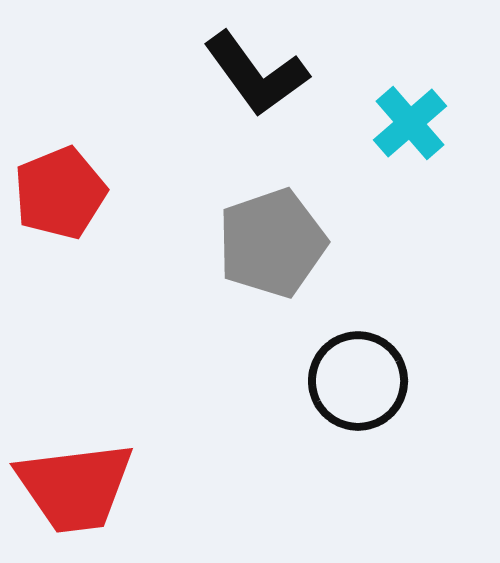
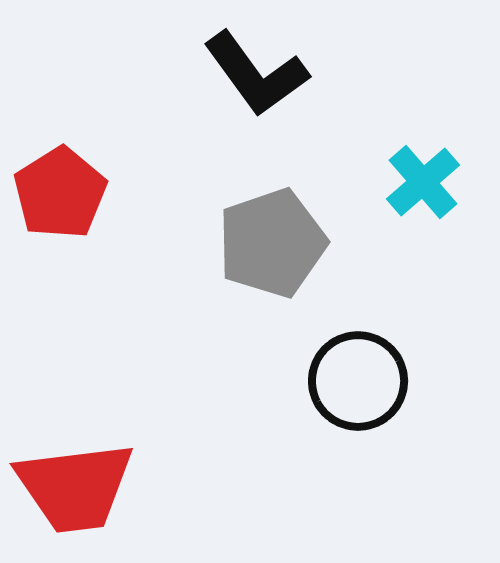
cyan cross: moved 13 px right, 59 px down
red pentagon: rotated 10 degrees counterclockwise
